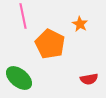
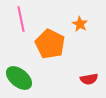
pink line: moved 2 px left, 3 px down
